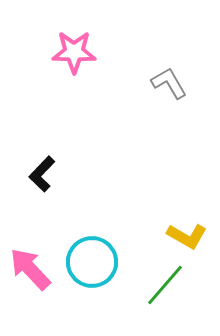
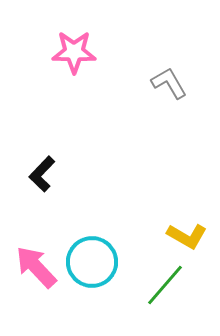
pink arrow: moved 6 px right, 2 px up
